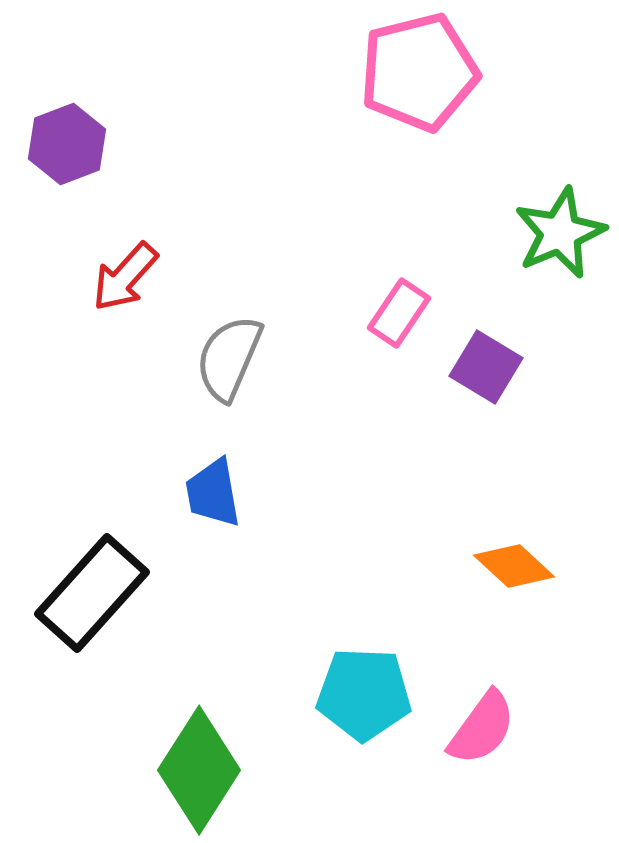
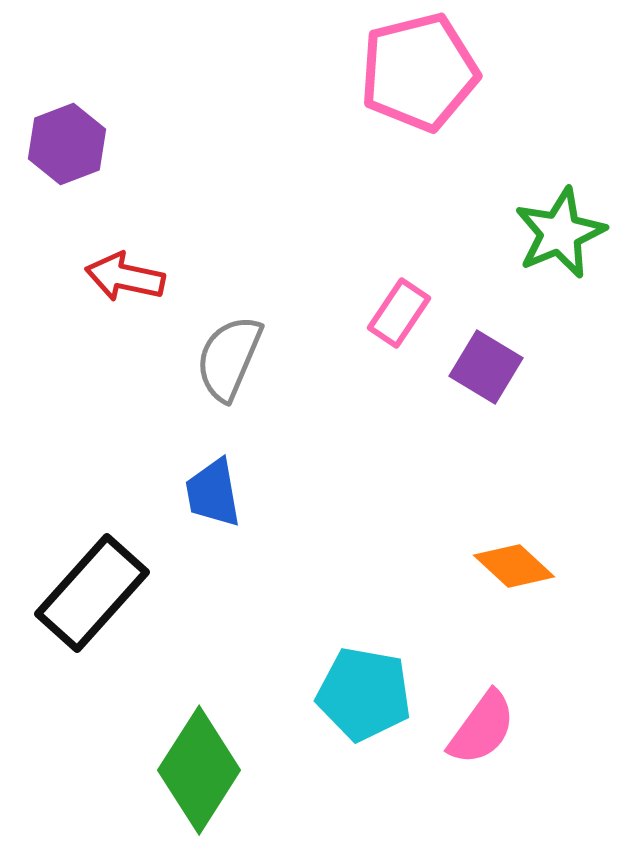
red arrow: rotated 60 degrees clockwise
cyan pentagon: rotated 8 degrees clockwise
